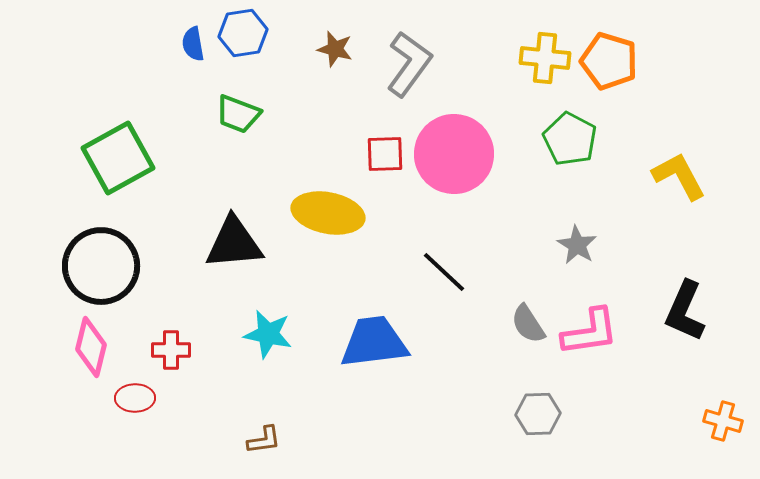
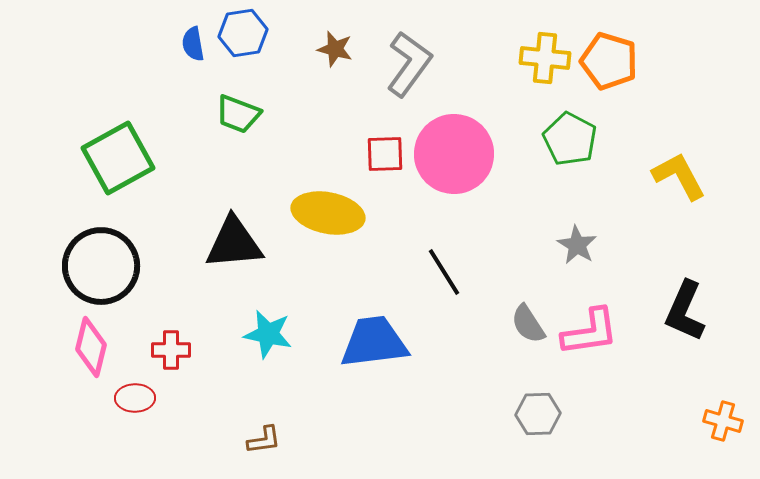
black line: rotated 15 degrees clockwise
